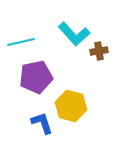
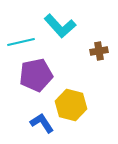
cyan L-shape: moved 14 px left, 8 px up
purple pentagon: moved 2 px up
yellow hexagon: moved 1 px up
blue L-shape: rotated 15 degrees counterclockwise
